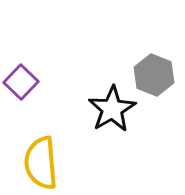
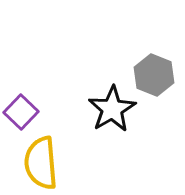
purple square: moved 30 px down
